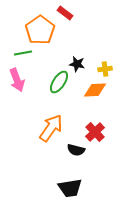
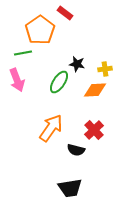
red cross: moved 1 px left, 2 px up
